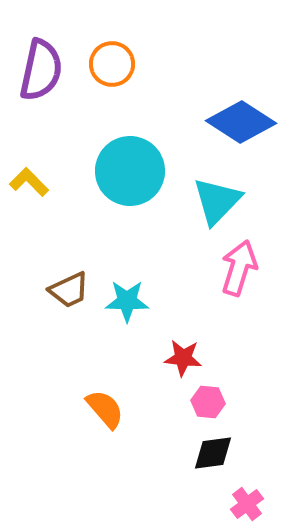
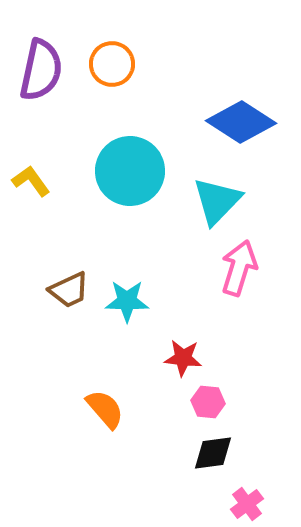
yellow L-shape: moved 2 px right, 1 px up; rotated 9 degrees clockwise
